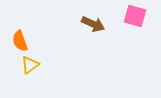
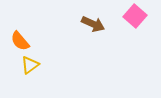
pink square: rotated 25 degrees clockwise
orange semicircle: rotated 20 degrees counterclockwise
